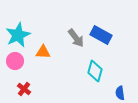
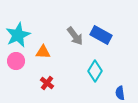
gray arrow: moved 1 px left, 2 px up
pink circle: moved 1 px right
cyan diamond: rotated 15 degrees clockwise
red cross: moved 23 px right, 6 px up
